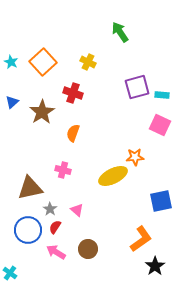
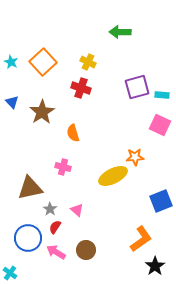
green arrow: rotated 55 degrees counterclockwise
red cross: moved 8 px right, 5 px up
blue triangle: rotated 32 degrees counterclockwise
orange semicircle: rotated 36 degrees counterclockwise
pink cross: moved 3 px up
blue square: rotated 10 degrees counterclockwise
blue circle: moved 8 px down
brown circle: moved 2 px left, 1 px down
